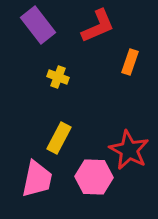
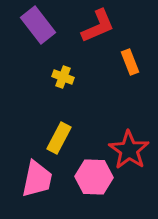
orange rectangle: rotated 40 degrees counterclockwise
yellow cross: moved 5 px right
red star: rotated 6 degrees clockwise
